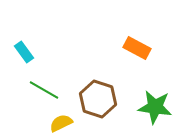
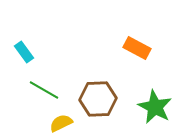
brown hexagon: rotated 21 degrees counterclockwise
green star: rotated 20 degrees clockwise
